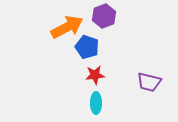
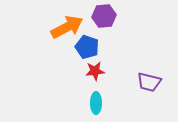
purple hexagon: rotated 15 degrees clockwise
red star: moved 4 px up
